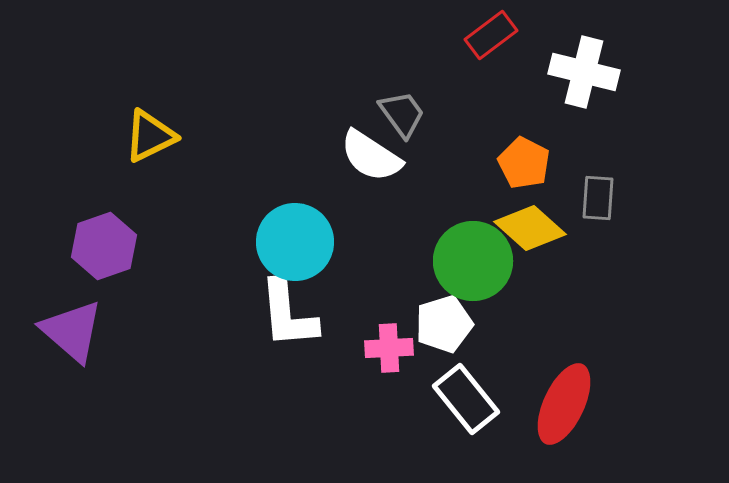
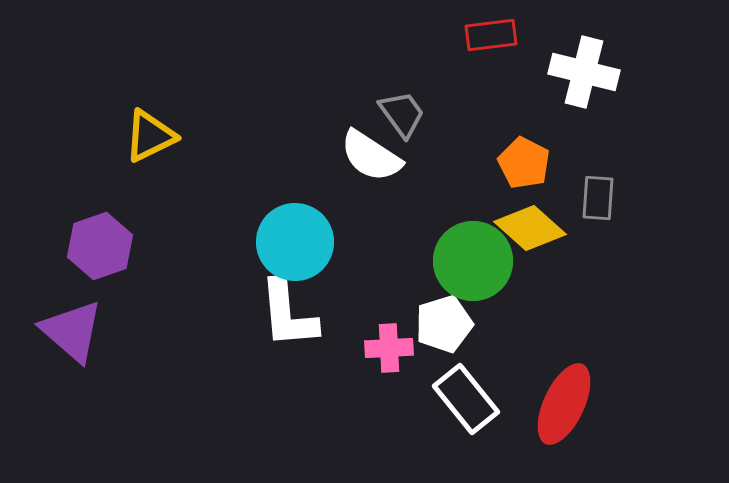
red rectangle: rotated 30 degrees clockwise
purple hexagon: moved 4 px left
